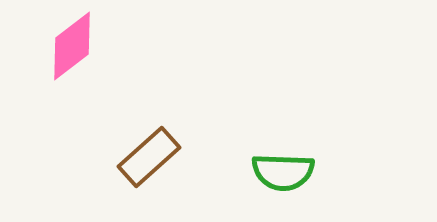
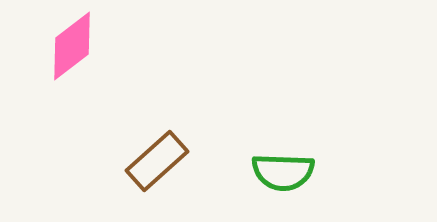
brown rectangle: moved 8 px right, 4 px down
